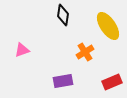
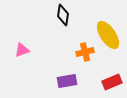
yellow ellipse: moved 9 px down
orange cross: rotated 18 degrees clockwise
purple rectangle: moved 4 px right
